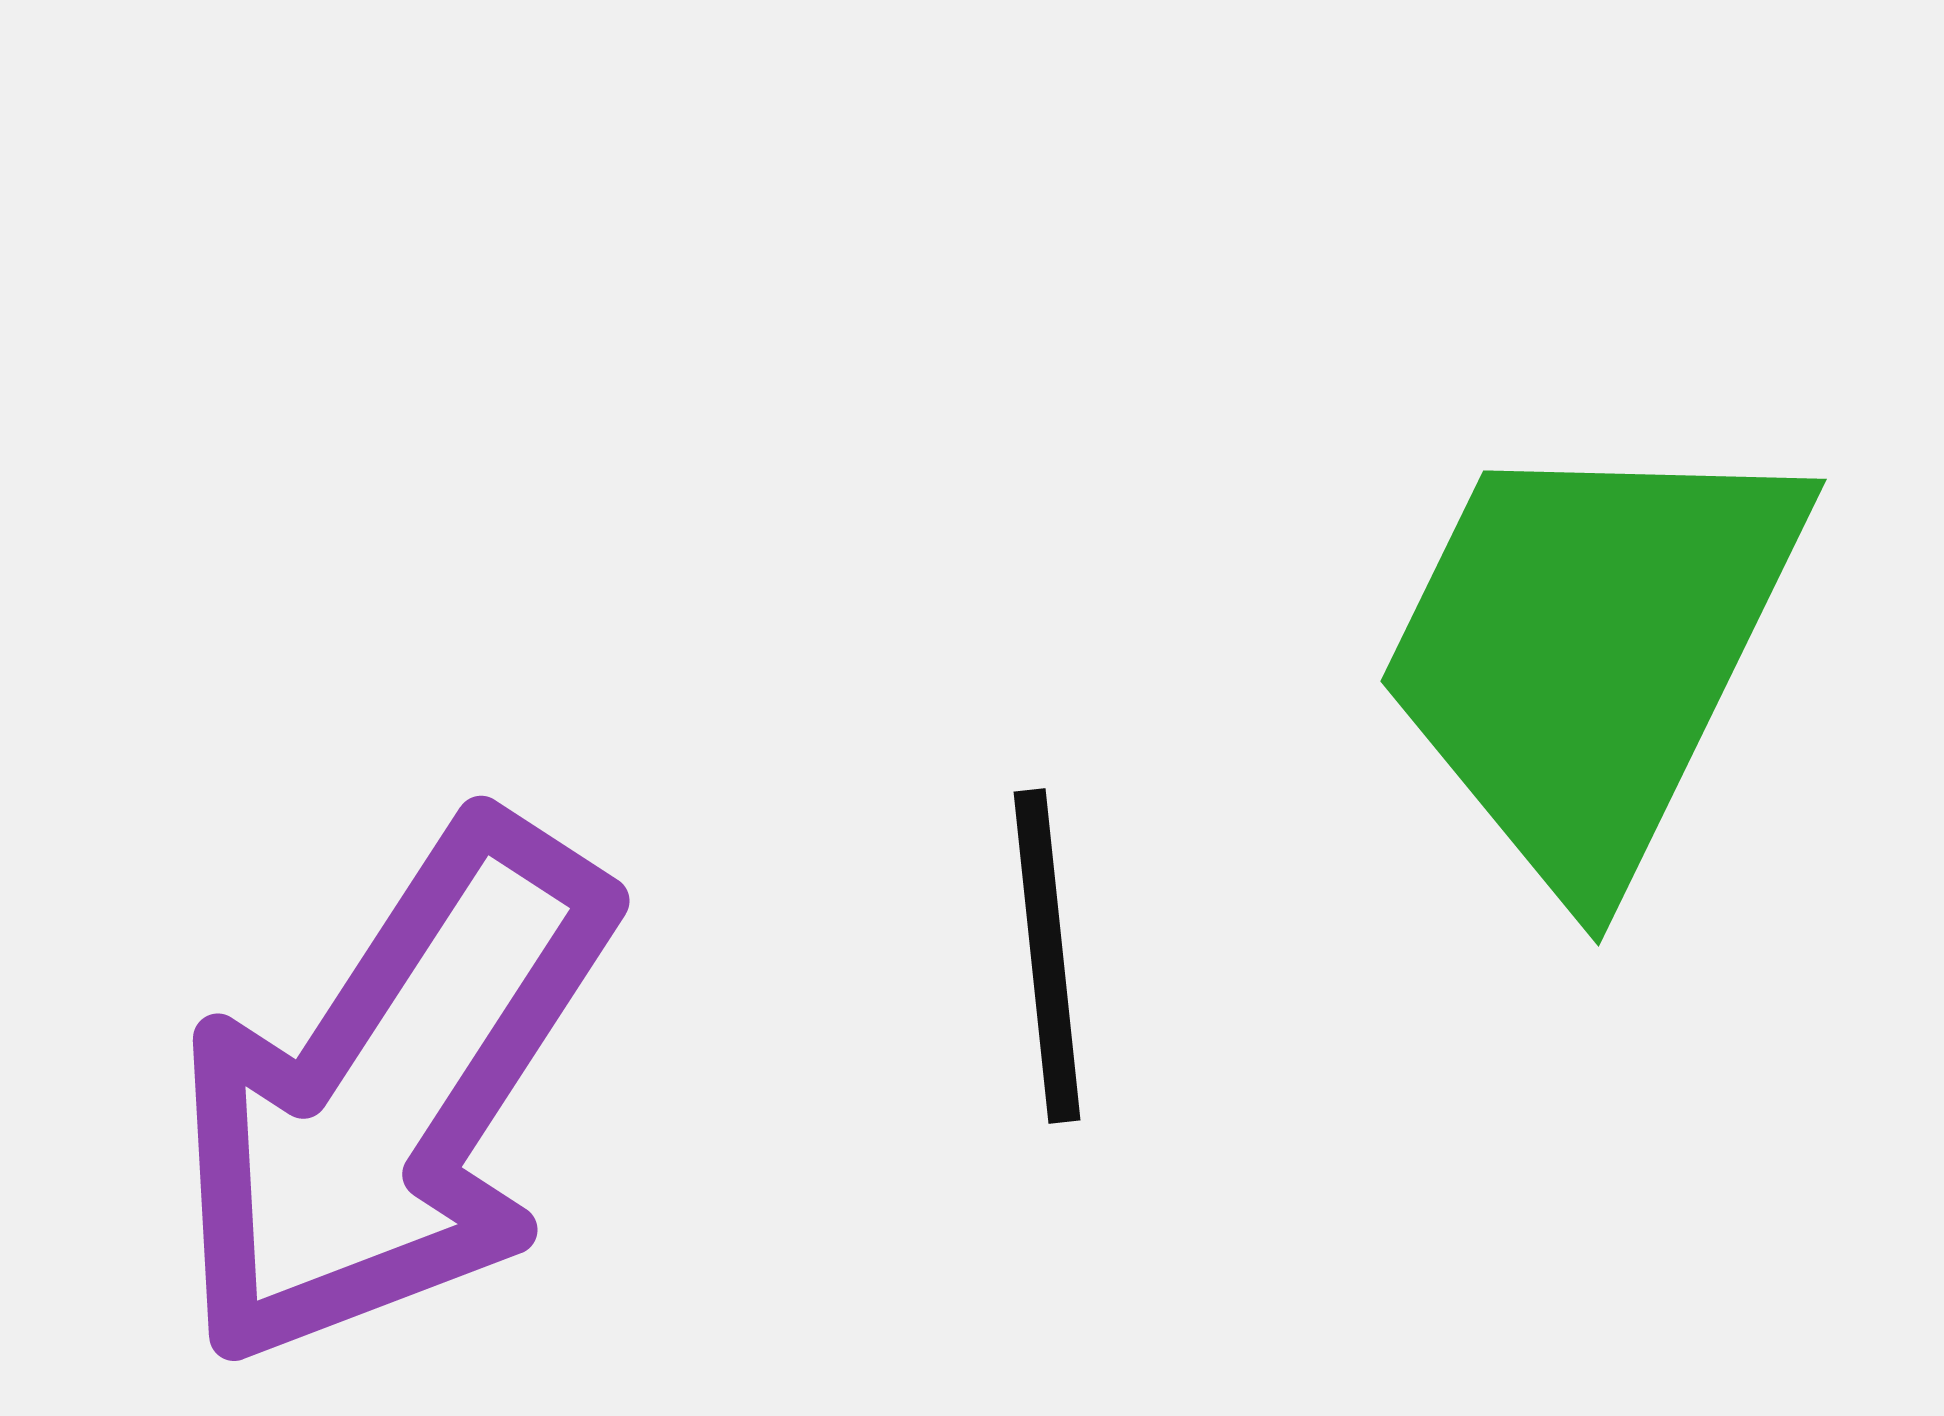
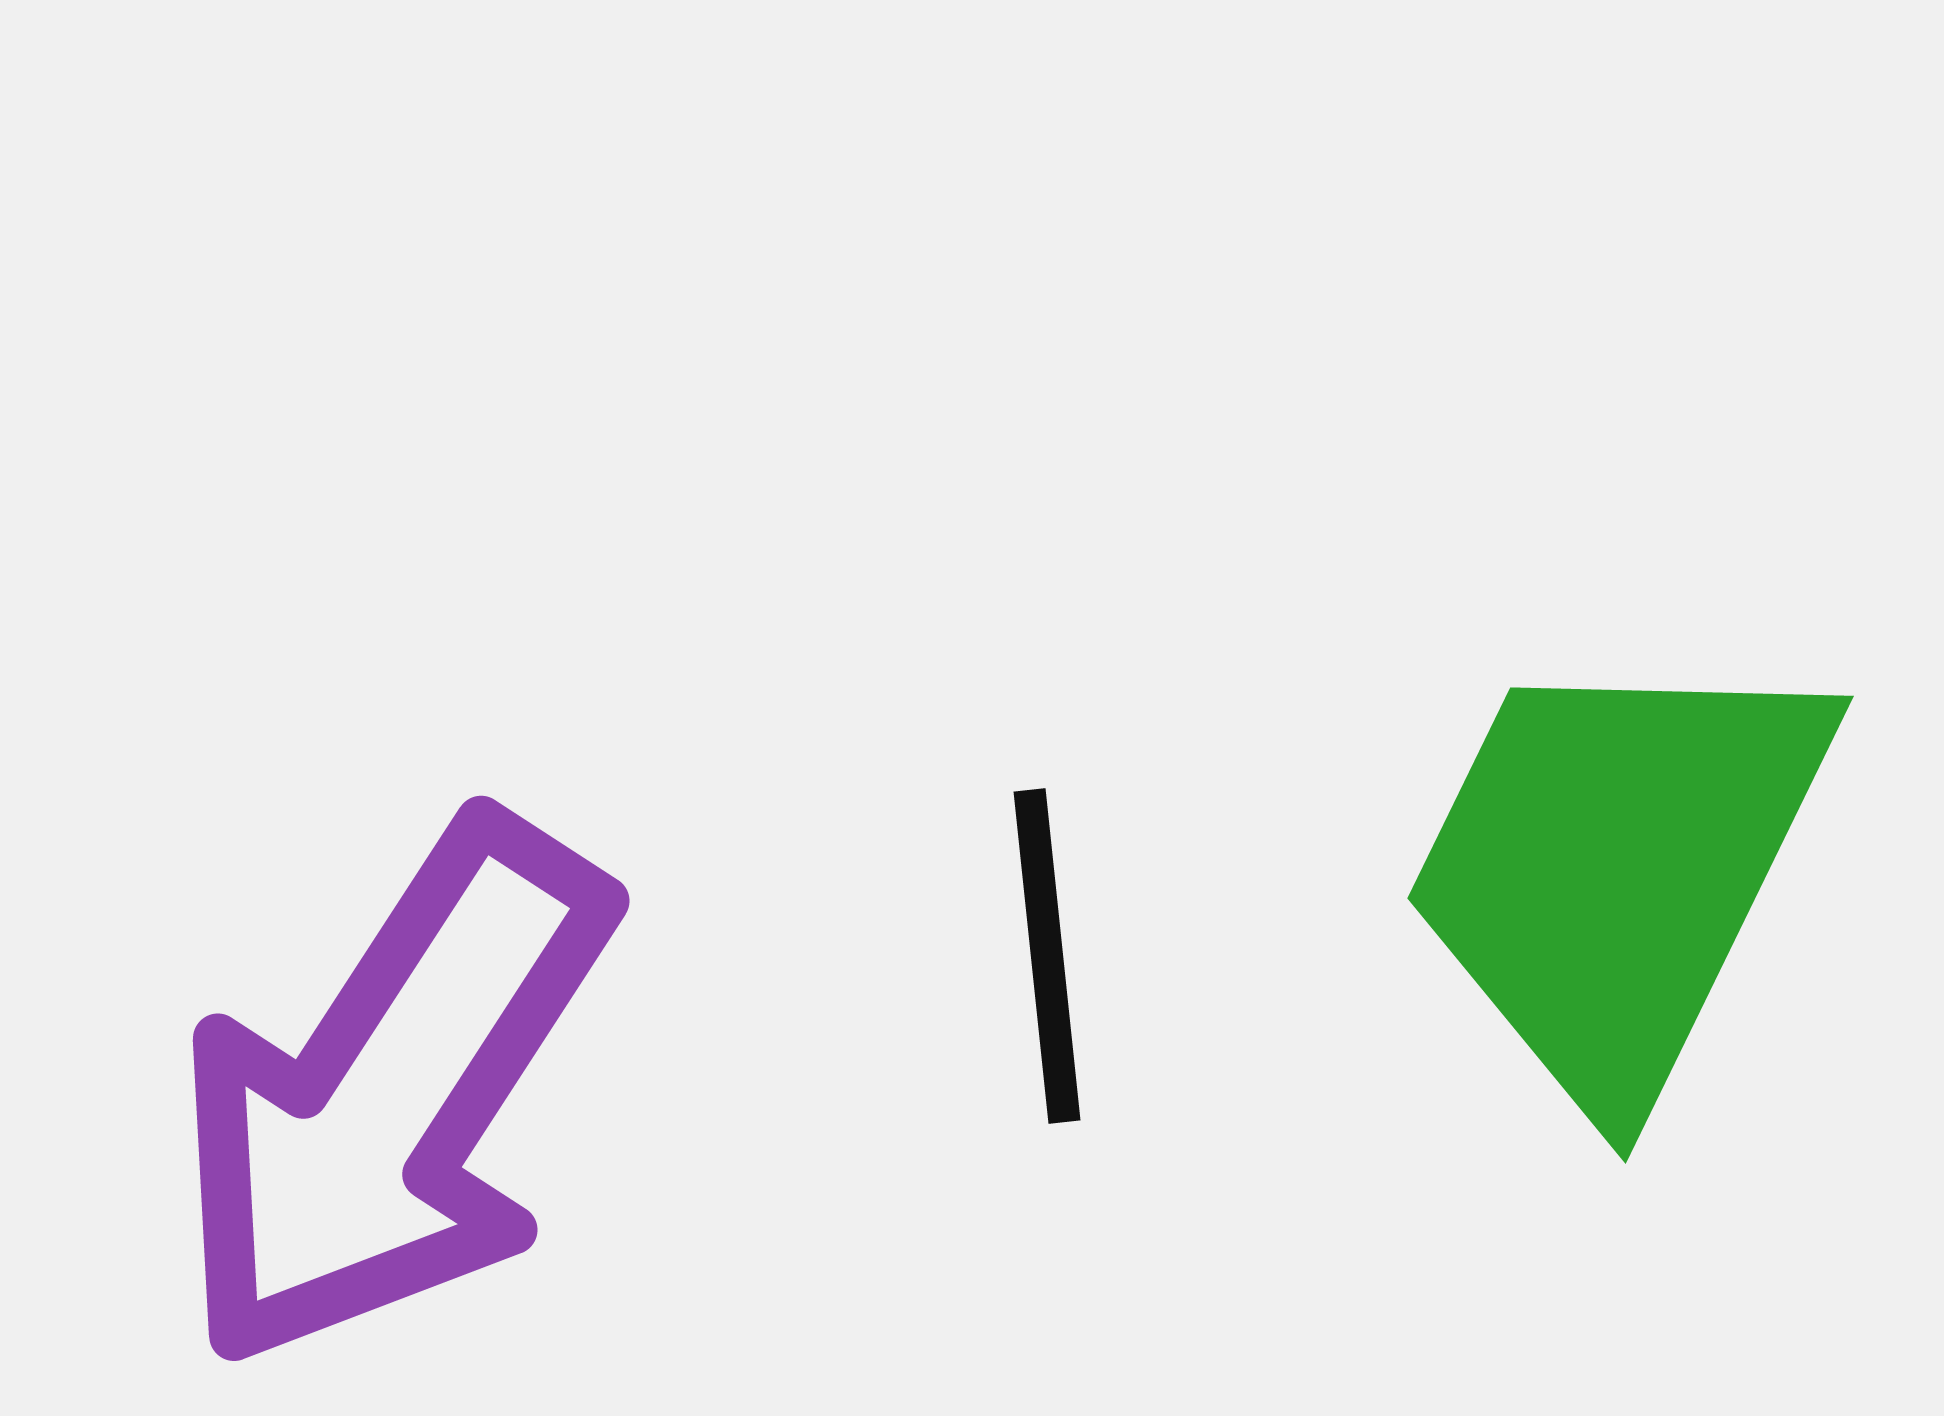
green trapezoid: moved 27 px right, 217 px down
